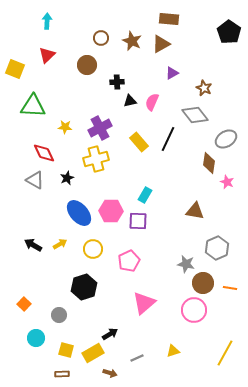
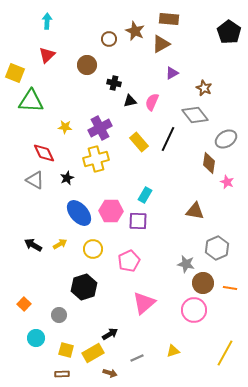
brown circle at (101, 38): moved 8 px right, 1 px down
brown star at (132, 41): moved 3 px right, 10 px up
yellow square at (15, 69): moved 4 px down
black cross at (117, 82): moved 3 px left, 1 px down; rotated 16 degrees clockwise
green triangle at (33, 106): moved 2 px left, 5 px up
